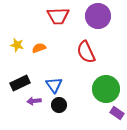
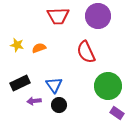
green circle: moved 2 px right, 3 px up
